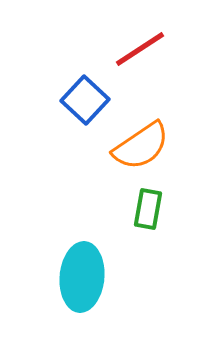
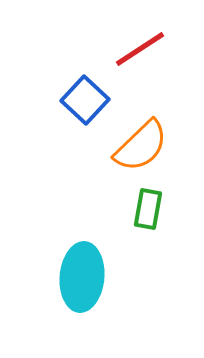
orange semicircle: rotated 10 degrees counterclockwise
